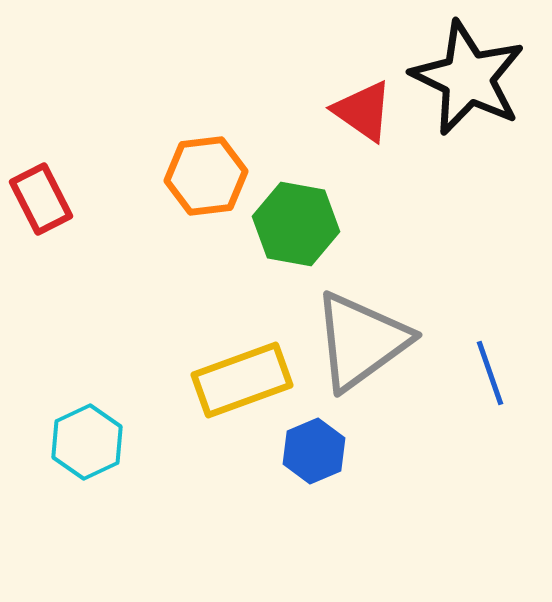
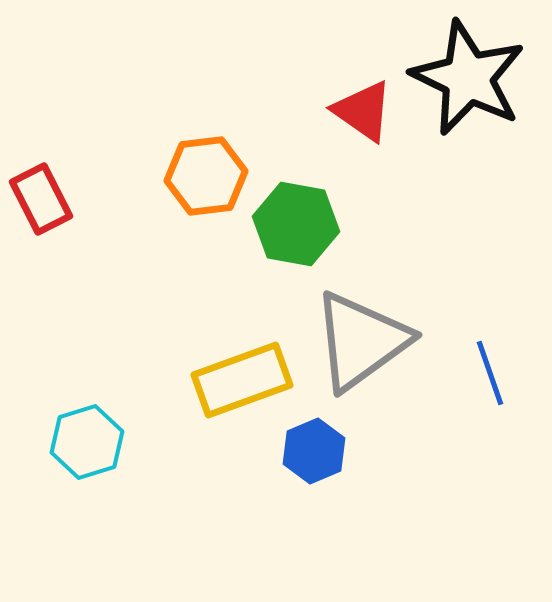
cyan hexagon: rotated 8 degrees clockwise
